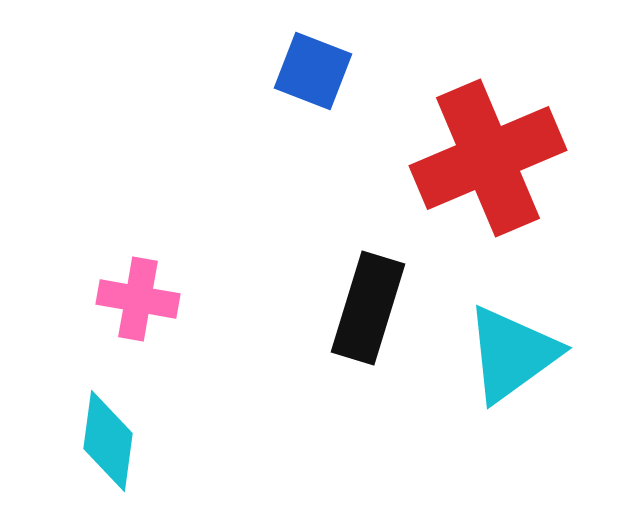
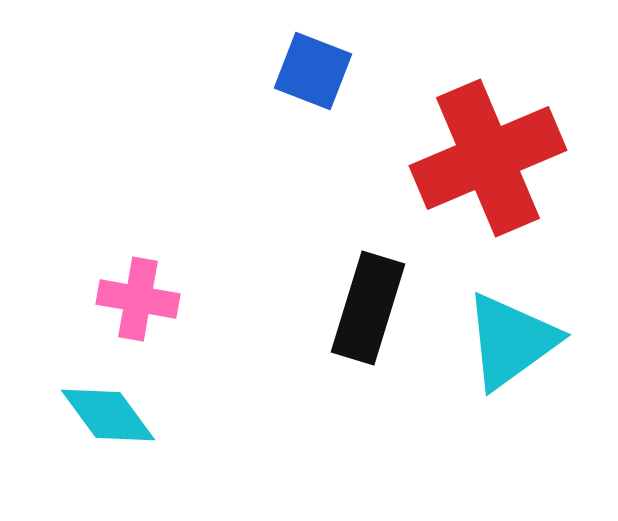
cyan triangle: moved 1 px left, 13 px up
cyan diamond: moved 26 px up; rotated 44 degrees counterclockwise
